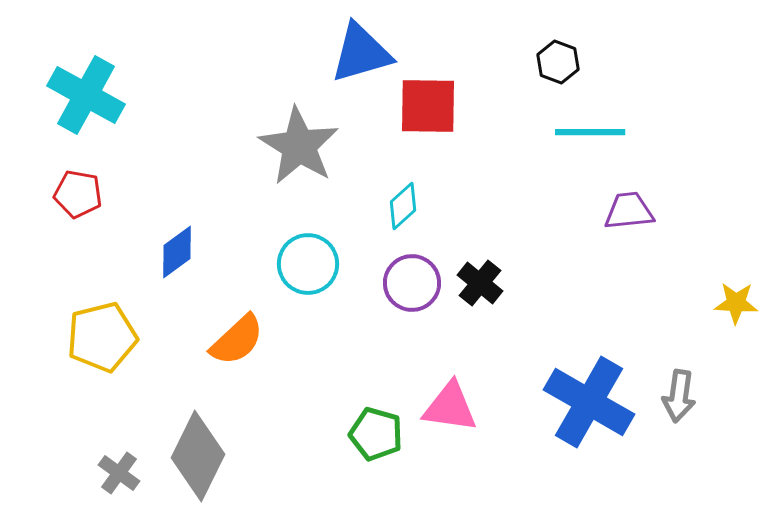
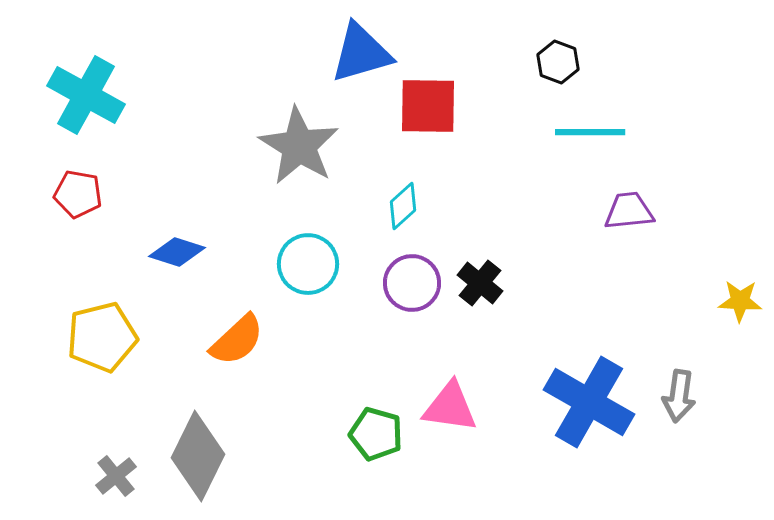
blue diamond: rotated 54 degrees clockwise
yellow star: moved 4 px right, 2 px up
gray cross: moved 3 px left, 3 px down; rotated 15 degrees clockwise
